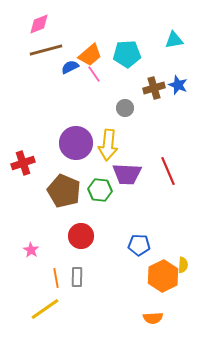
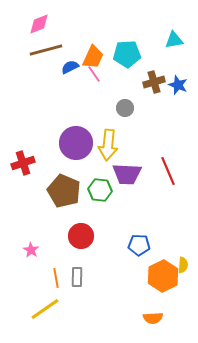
orange trapezoid: moved 3 px right, 2 px down; rotated 25 degrees counterclockwise
brown cross: moved 6 px up
